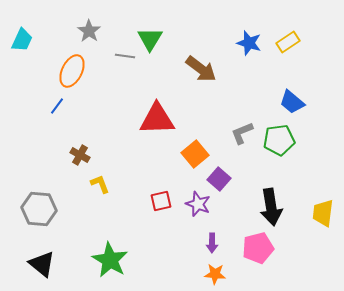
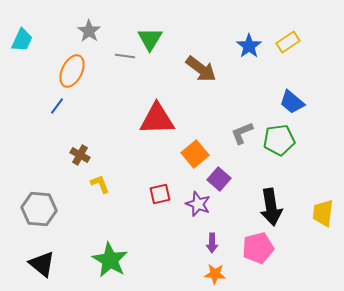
blue star: moved 3 px down; rotated 20 degrees clockwise
red square: moved 1 px left, 7 px up
